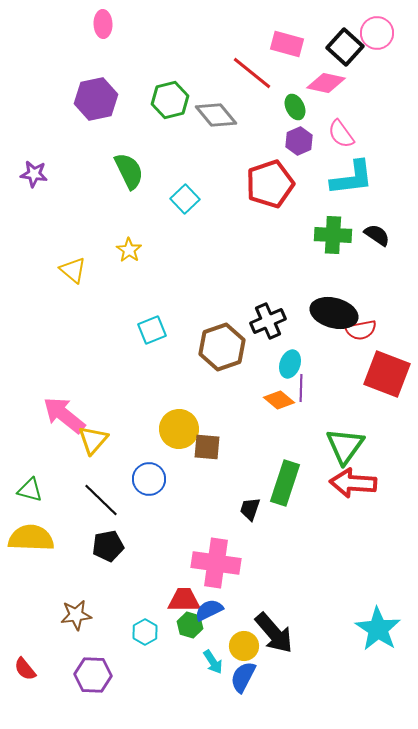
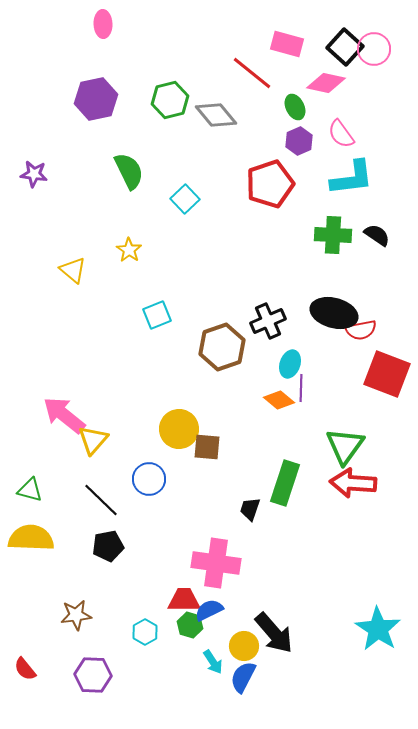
pink circle at (377, 33): moved 3 px left, 16 px down
cyan square at (152, 330): moved 5 px right, 15 px up
